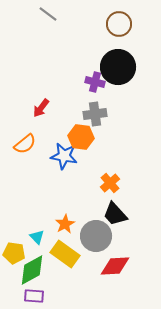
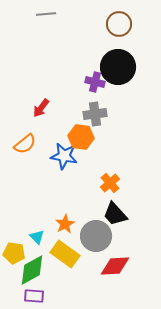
gray line: moved 2 px left; rotated 42 degrees counterclockwise
